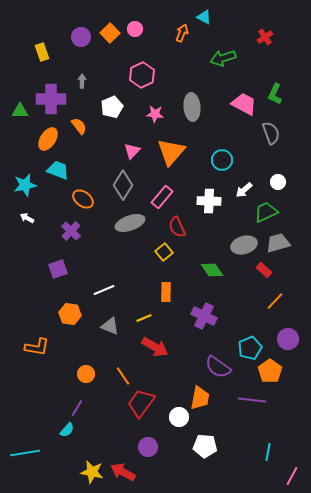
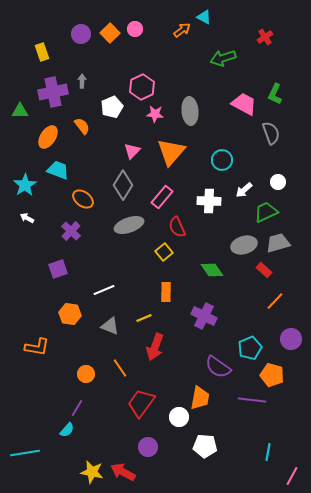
orange arrow at (182, 33): moved 3 px up; rotated 30 degrees clockwise
purple circle at (81, 37): moved 3 px up
pink hexagon at (142, 75): moved 12 px down
purple cross at (51, 99): moved 2 px right, 7 px up; rotated 12 degrees counterclockwise
gray ellipse at (192, 107): moved 2 px left, 4 px down
orange semicircle at (79, 126): moved 3 px right
orange ellipse at (48, 139): moved 2 px up
cyan star at (25, 185): rotated 20 degrees counterclockwise
gray ellipse at (130, 223): moved 1 px left, 2 px down
purple circle at (288, 339): moved 3 px right
red arrow at (155, 347): rotated 80 degrees clockwise
orange pentagon at (270, 371): moved 2 px right, 4 px down; rotated 20 degrees counterclockwise
orange line at (123, 376): moved 3 px left, 8 px up
